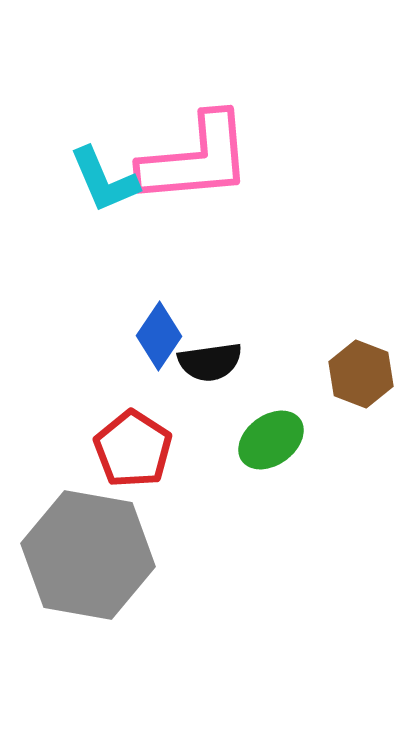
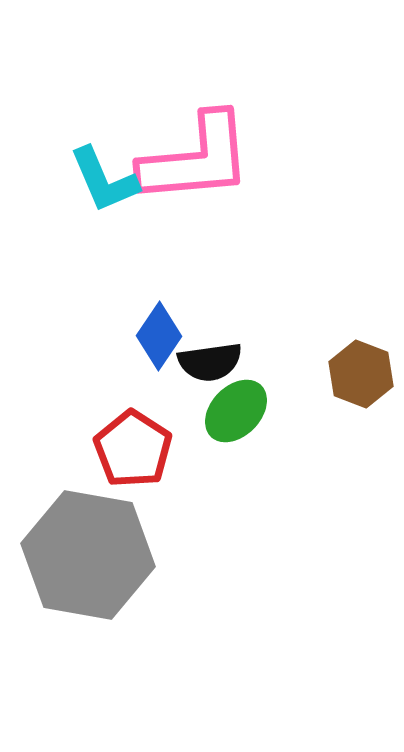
green ellipse: moved 35 px left, 29 px up; rotated 10 degrees counterclockwise
